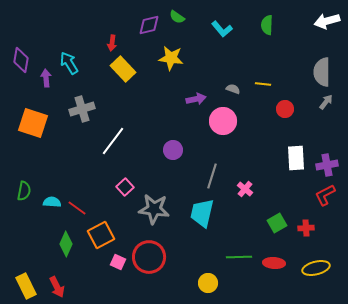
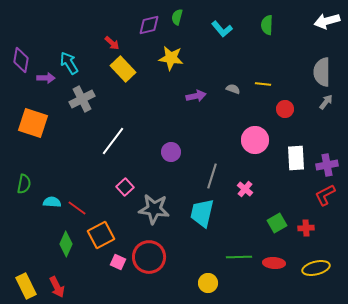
green semicircle at (177, 17): rotated 70 degrees clockwise
red arrow at (112, 43): rotated 56 degrees counterclockwise
purple arrow at (46, 78): rotated 96 degrees clockwise
purple arrow at (196, 99): moved 3 px up
gray cross at (82, 109): moved 10 px up; rotated 10 degrees counterclockwise
pink circle at (223, 121): moved 32 px right, 19 px down
purple circle at (173, 150): moved 2 px left, 2 px down
green semicircle at (24, 191): moved 7 px up
